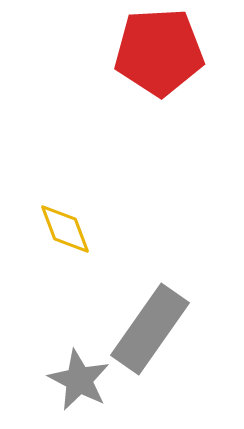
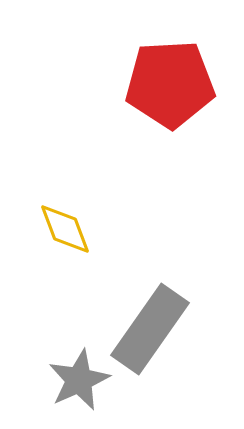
red pentagon: moved 11 px right, 32 px down
gray star: rotated 20 degrees clockwise
